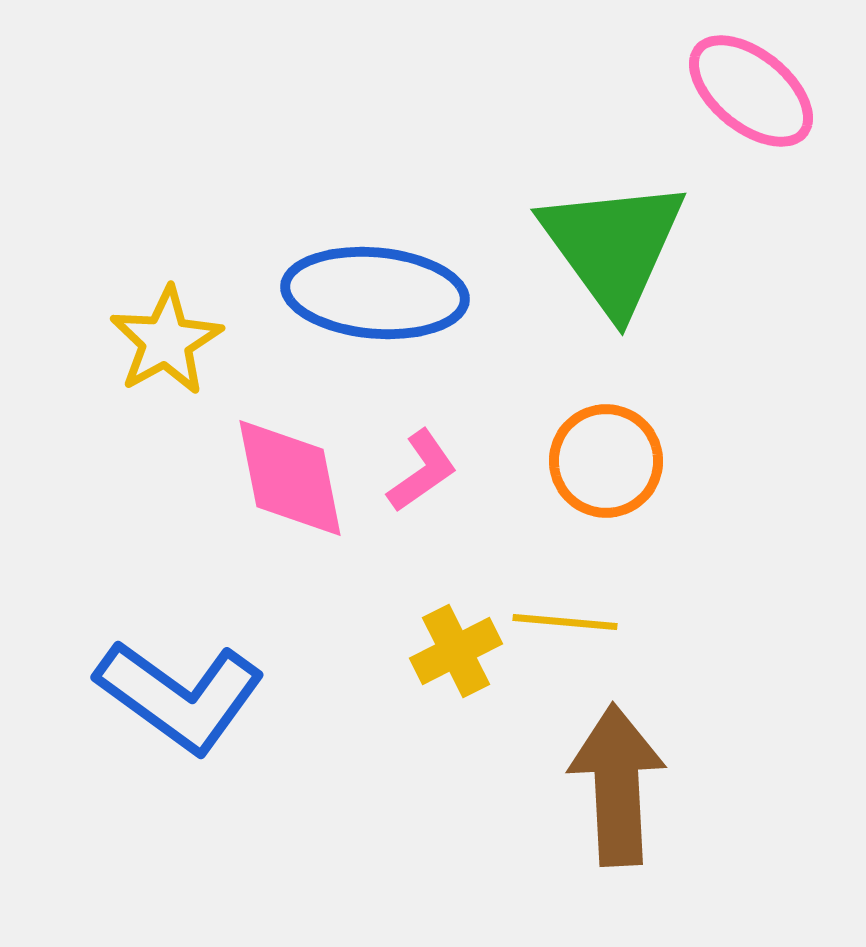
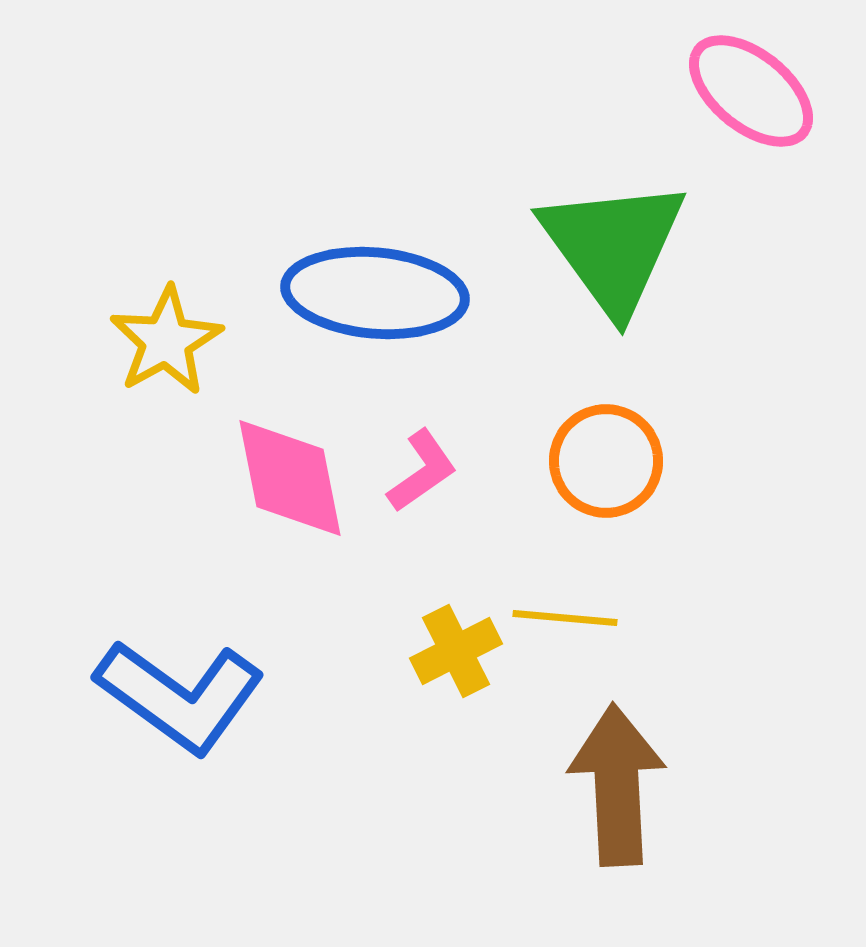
yellow line: moved 4 px up
